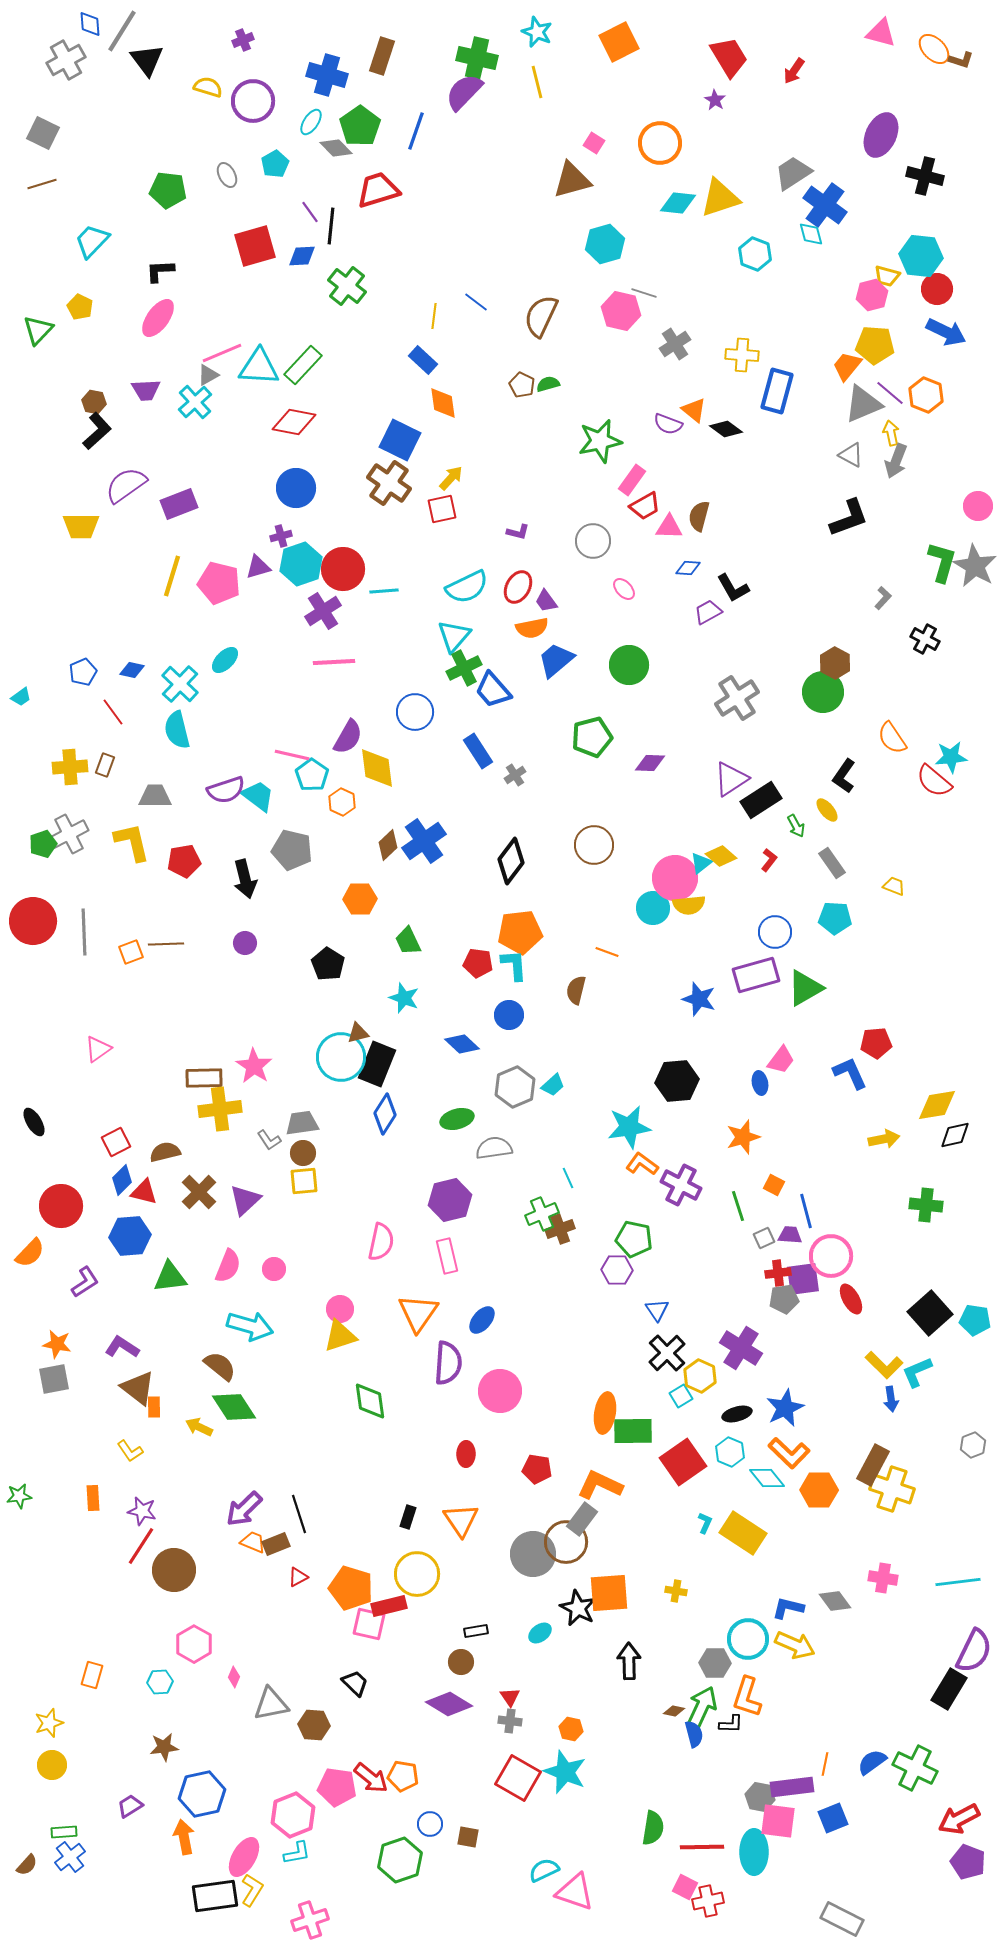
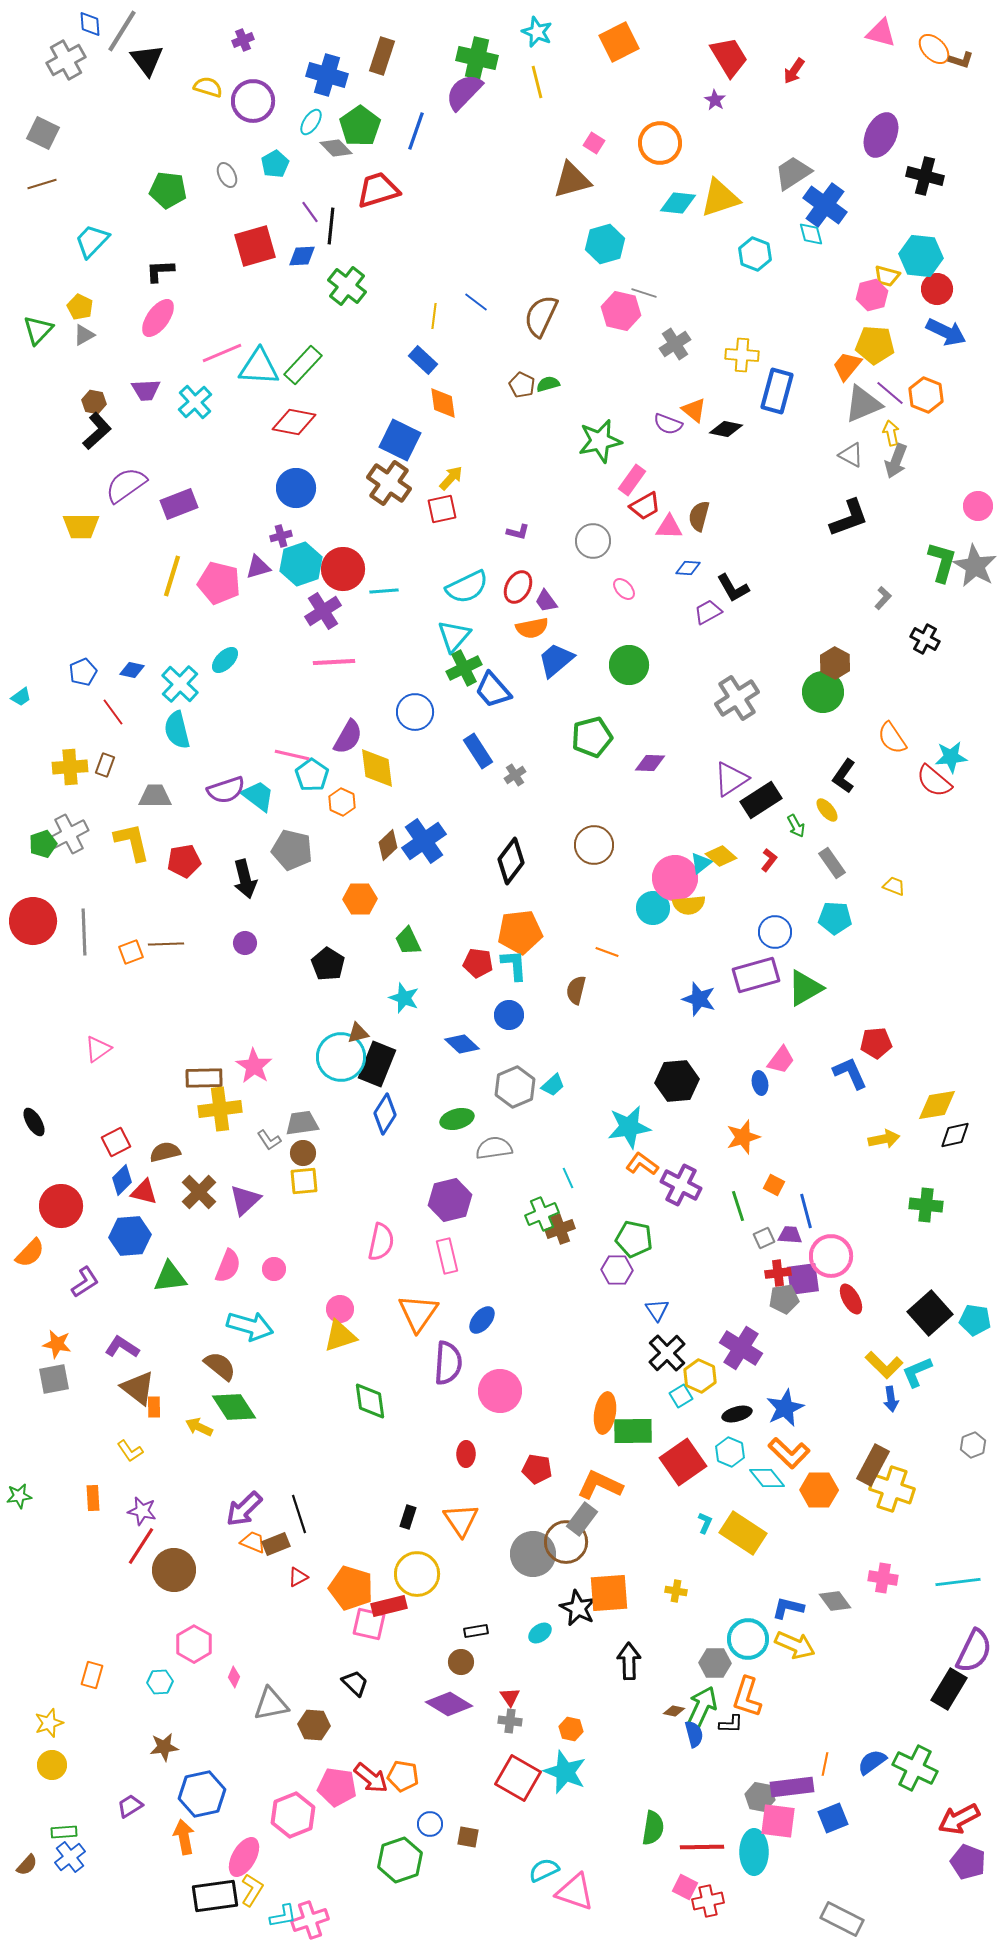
gray triangle at (208, 375): moved 124 px left, 40 px up
black diamond at (726, 429): rotated 24 degrees counterclockwise
cyan L-shape at (297, 1853): moved 14 px left, 63 px down
